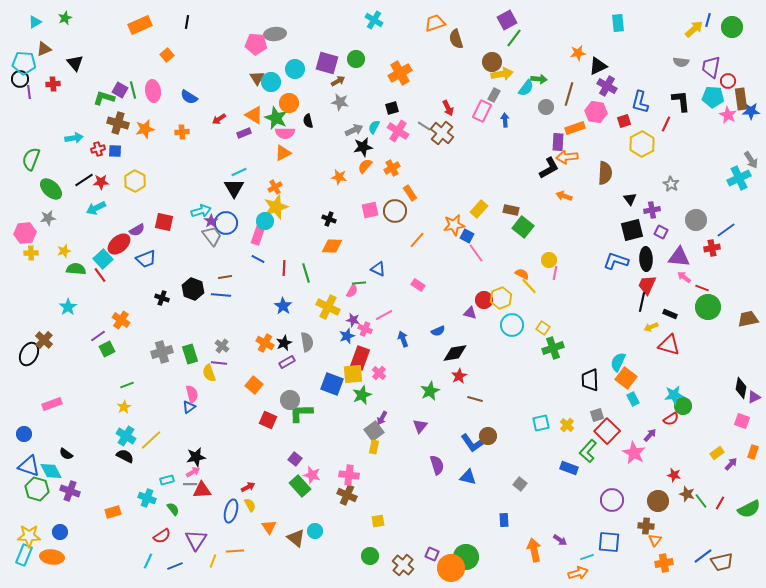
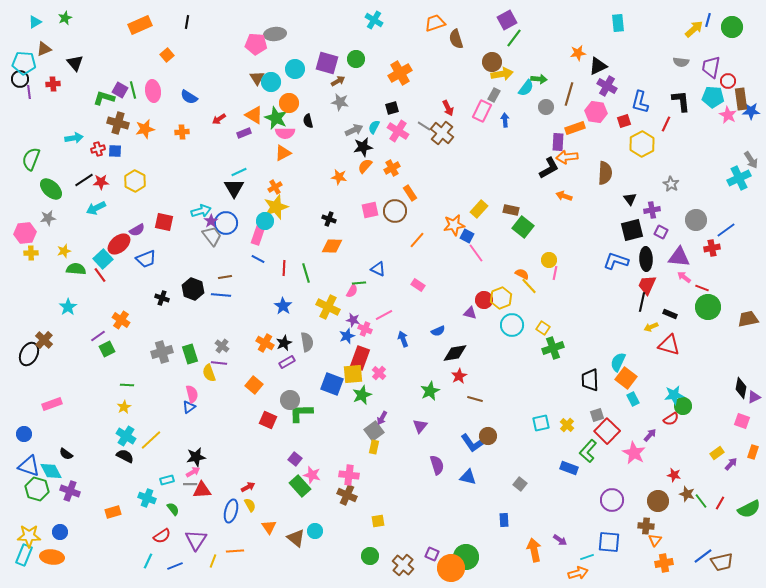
green line at (127, 385): rotated 24 degrees clockwise
